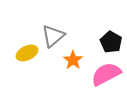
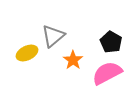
pink semicircle: moved 1 px right, 1 px up
